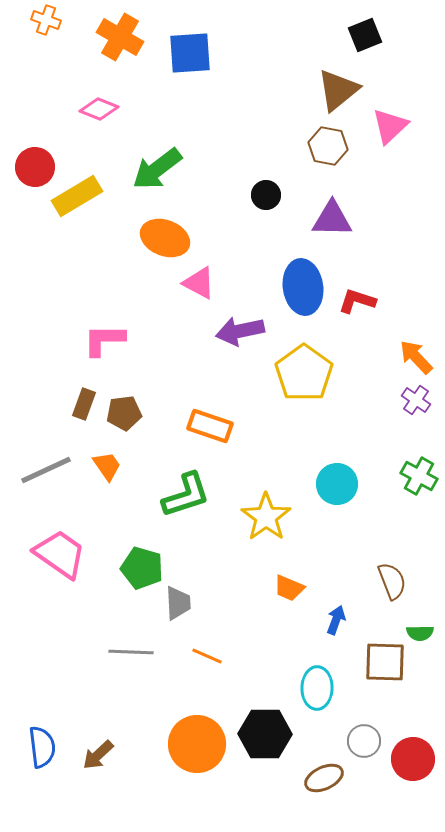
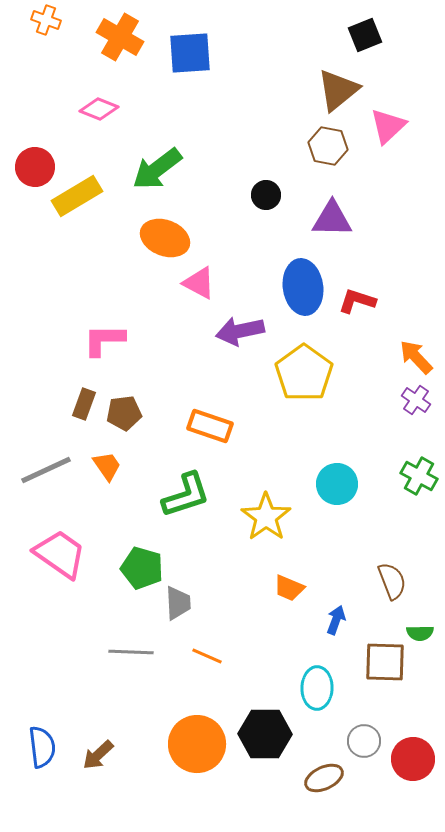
pink triangle at (390, 126): moved 2 px left
